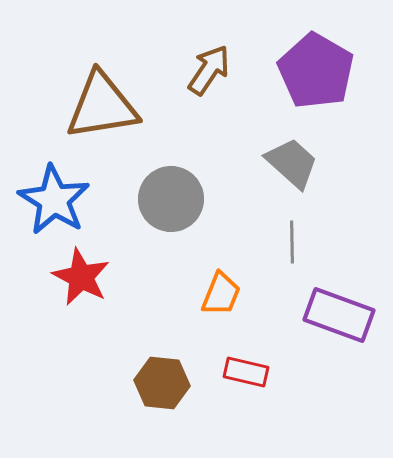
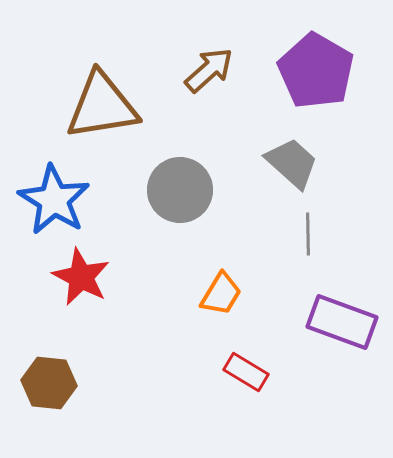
brown arrow: rotated 14 degrees clockwise
gray circle: moved 9 px right, 9 px up
gray line: moved 16 px right, 8 px up
orange trapezoid: rotated 9 degrees clockwise
purple rectangle: moved 3 px right, 7 px down
red rectangle: rotated 18 degrees clockwise
brown hexagon: moved 113 px left
